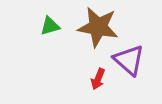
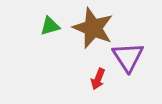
brown star: moved 5 px left, 1 px down; rotated 12 degrees clockwise
purple triangle: moved 1 px left, 3 px up; rotated 16 degrees clockwise
